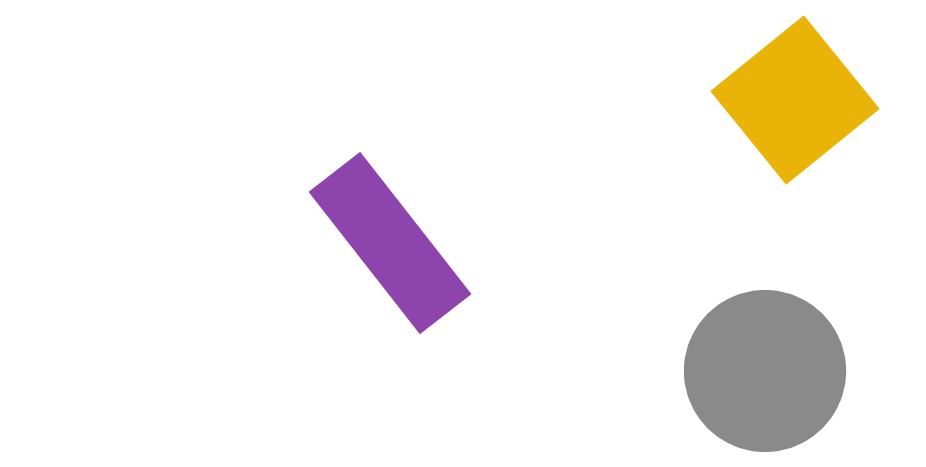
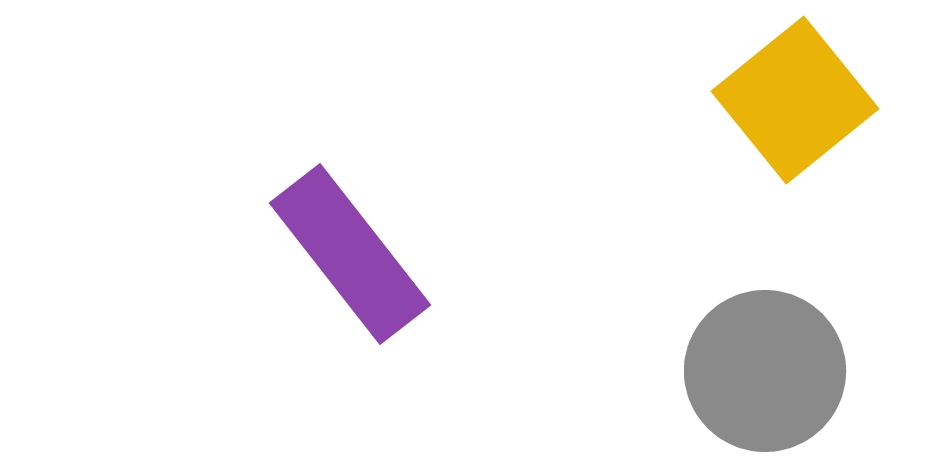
purple rectangle: moved 40 px left, 11 px down
